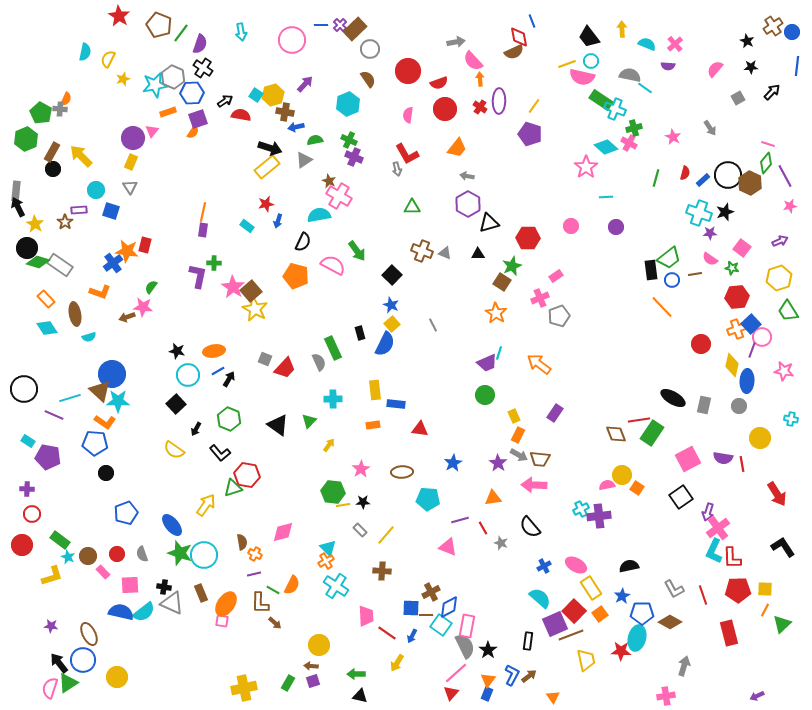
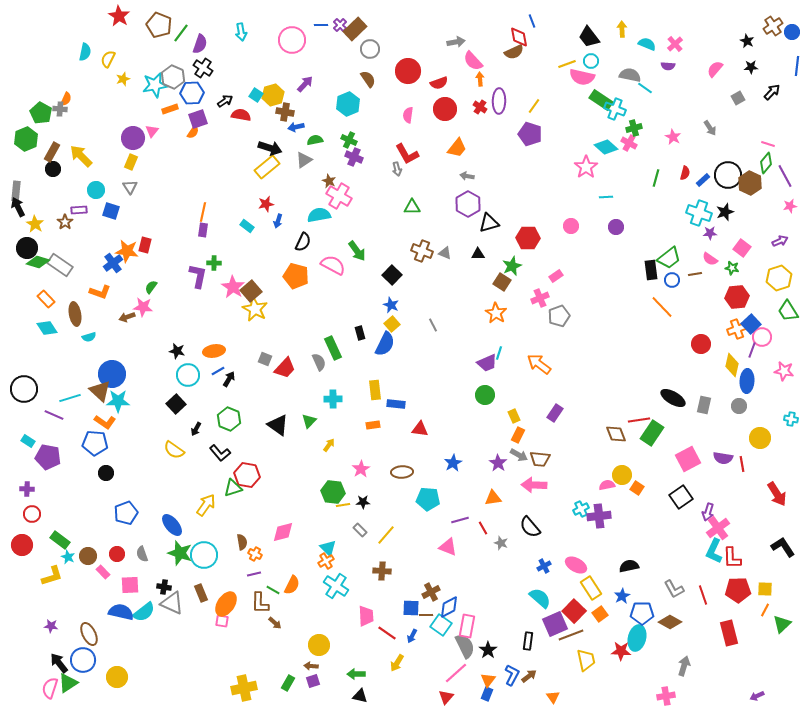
orange rectangle at (168, 112): moved 2 px right, 3 px up
red triangle at (451, 693): moved 5 px left, 4 px down
